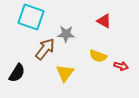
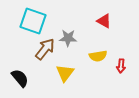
cyan square: moved 2 px right, 4 px down
gray star: moved 2 px right, 4 px down
yellow semicircle: rotated 30 degrees counterclockwise
red arrow: rotated 80 degrees clockwise
black semicircle: moved 3 px right, 5 px down; rotated 72 degrees counterclockwise
